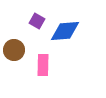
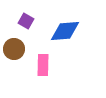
purple square: moved 11 px left
brown circle: moved 1 px up
